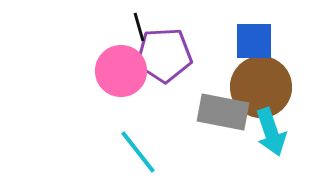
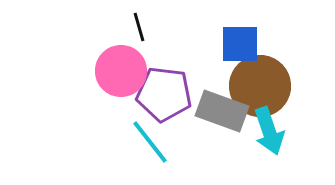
blue square: moved 14 px left, 3 px down
purple pentagon: moved 39 px down; rotated 10 degrees clockwise
brown circle: moved 1 px left, 1 px up
gray rectangle: moved 1 px left, 1 px up; rotated 9 degrees clockwise
cyan arrow: moved 2 px left, 1 px up
cyan line: moved 12 px right, 10 px up
